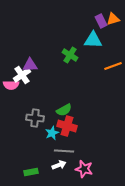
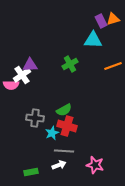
green cross: moved 9 px down; rotated 28 degrees clockwise
pink star: moved 11 px right, 4 px up
